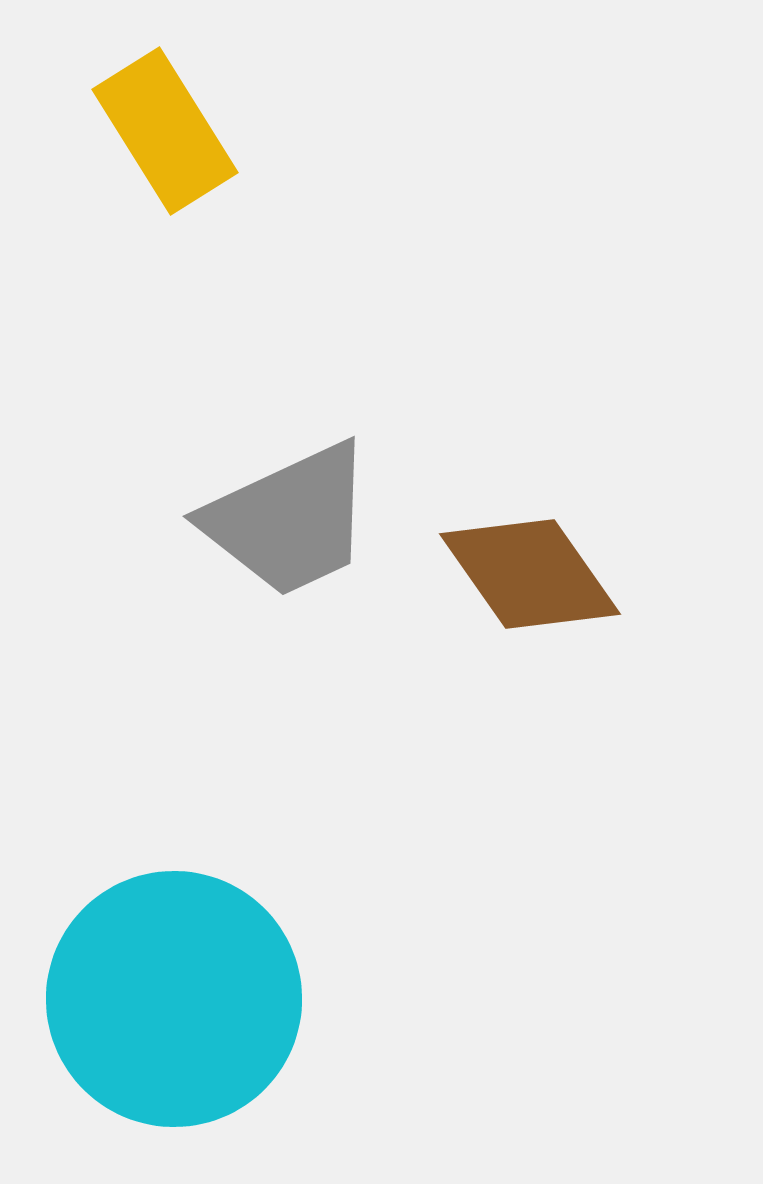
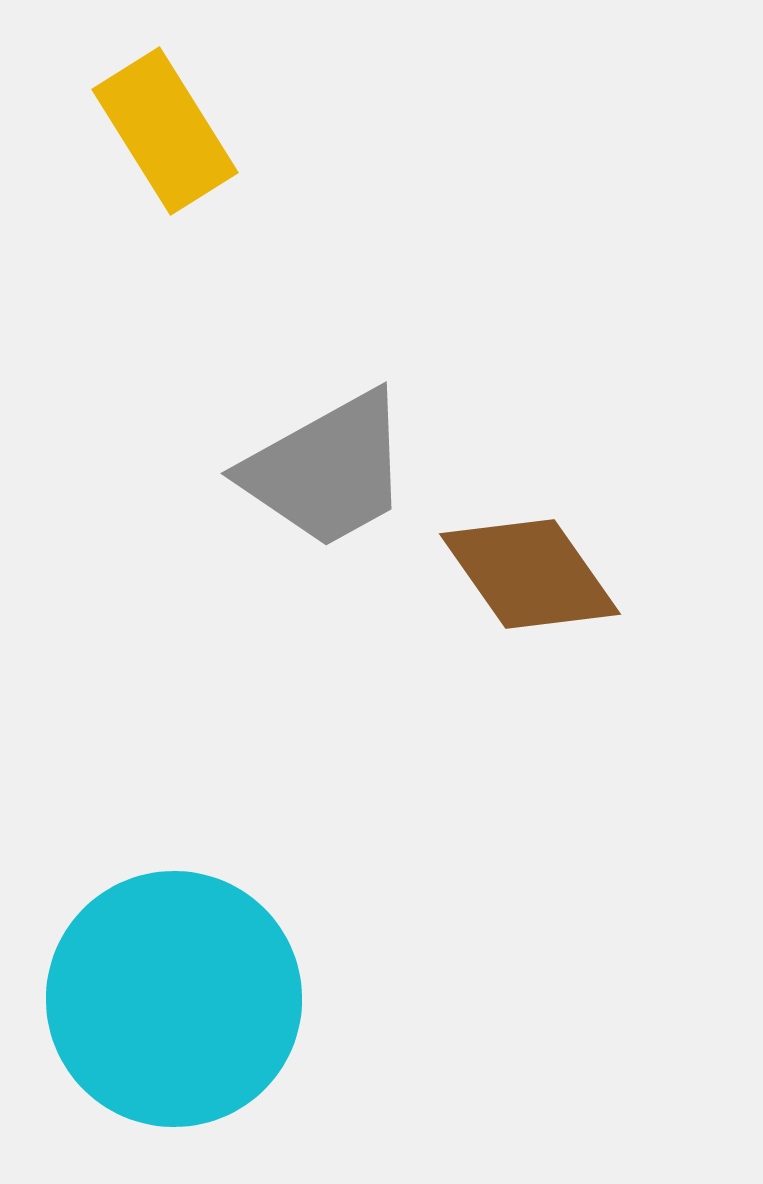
gray trapezoid: moved 38 px right, 50 px up; rotated 4 degrees counterclockwise
